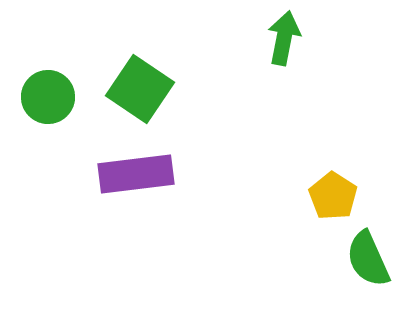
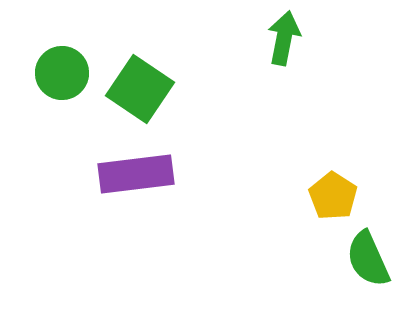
green circle: moved 14 px right, 24 px up
